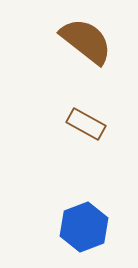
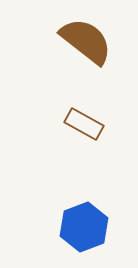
brown rectangle: moved 2 px left
